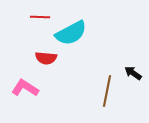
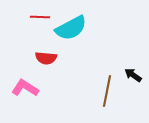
cyan semicircle: moved 5 px up
black arrow: moved 2 px down
